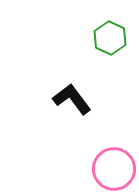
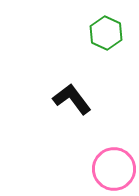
green hexagon: moved 4 px left, 5 px up
